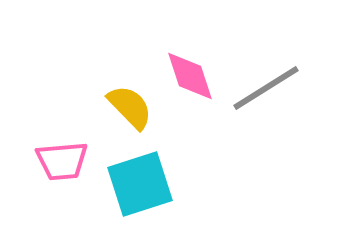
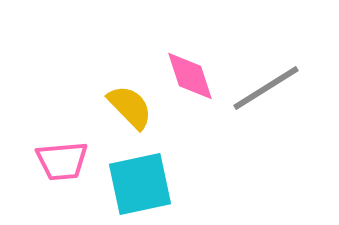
cyan square: rotated 6 degrees clockwise
